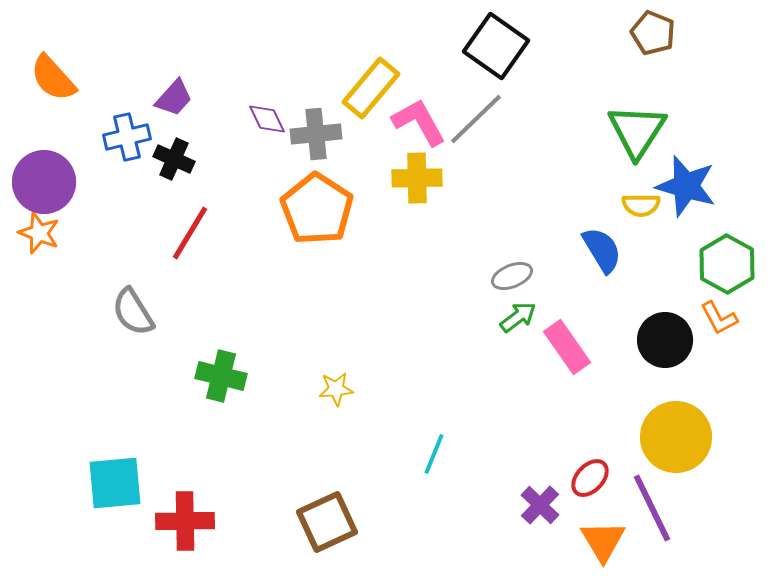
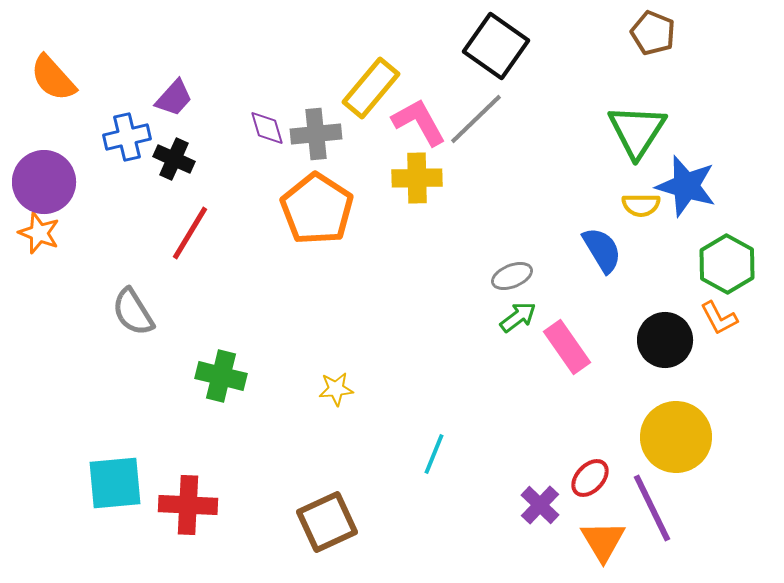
purple diamond: moved 9 px down; rotated 9 degrees clockwise
red cross: moved 3 px right, 16 px up; rotated 4 degrees clockwise
